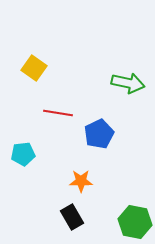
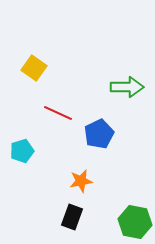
green arrow: moved 1 px left, 4 px down; rotated 12 degrees counterclockwise
red line: rotated 16 degrees clockwise
cyan pentagon: moved 1 px left, 3 px up; rotated 10 degrees counterclockwise
orange star: rotated 10 degrees counterclockwise
black rectangle: rotated 50 degrees clockwise
